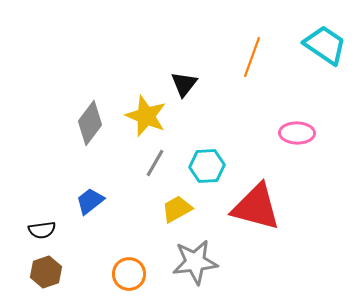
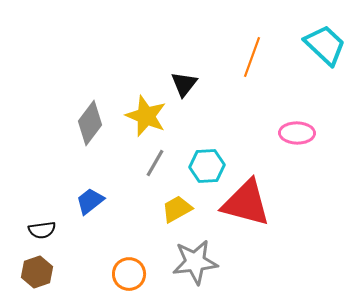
cyan trapezoid: rotated 9 degrees clockwise
red triangle: moved 10 px left, 4 px up
brown hexagon: moved 9 px left
